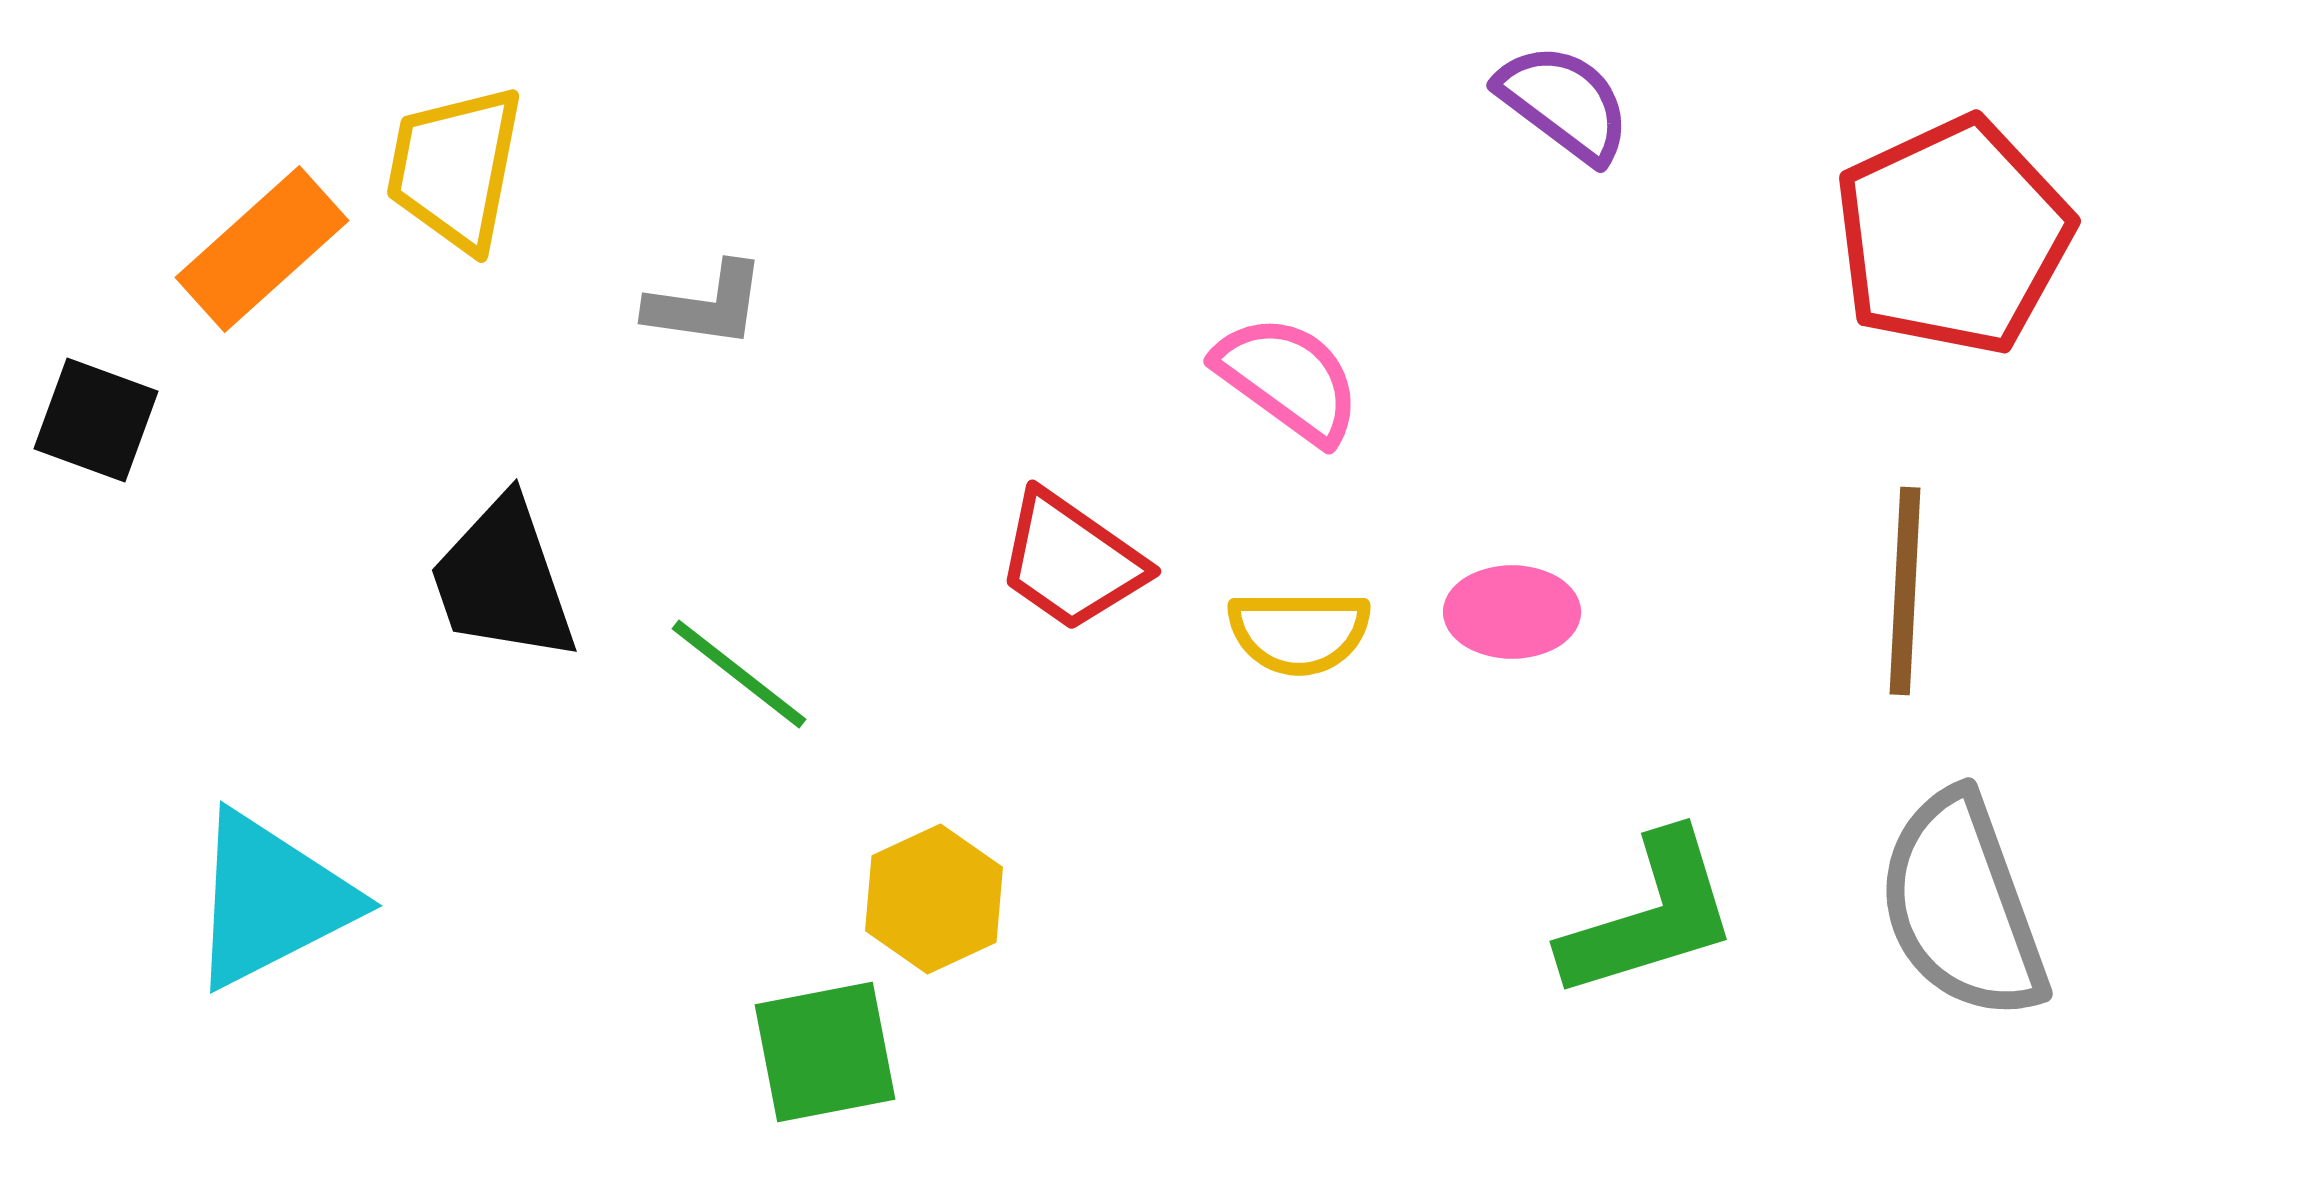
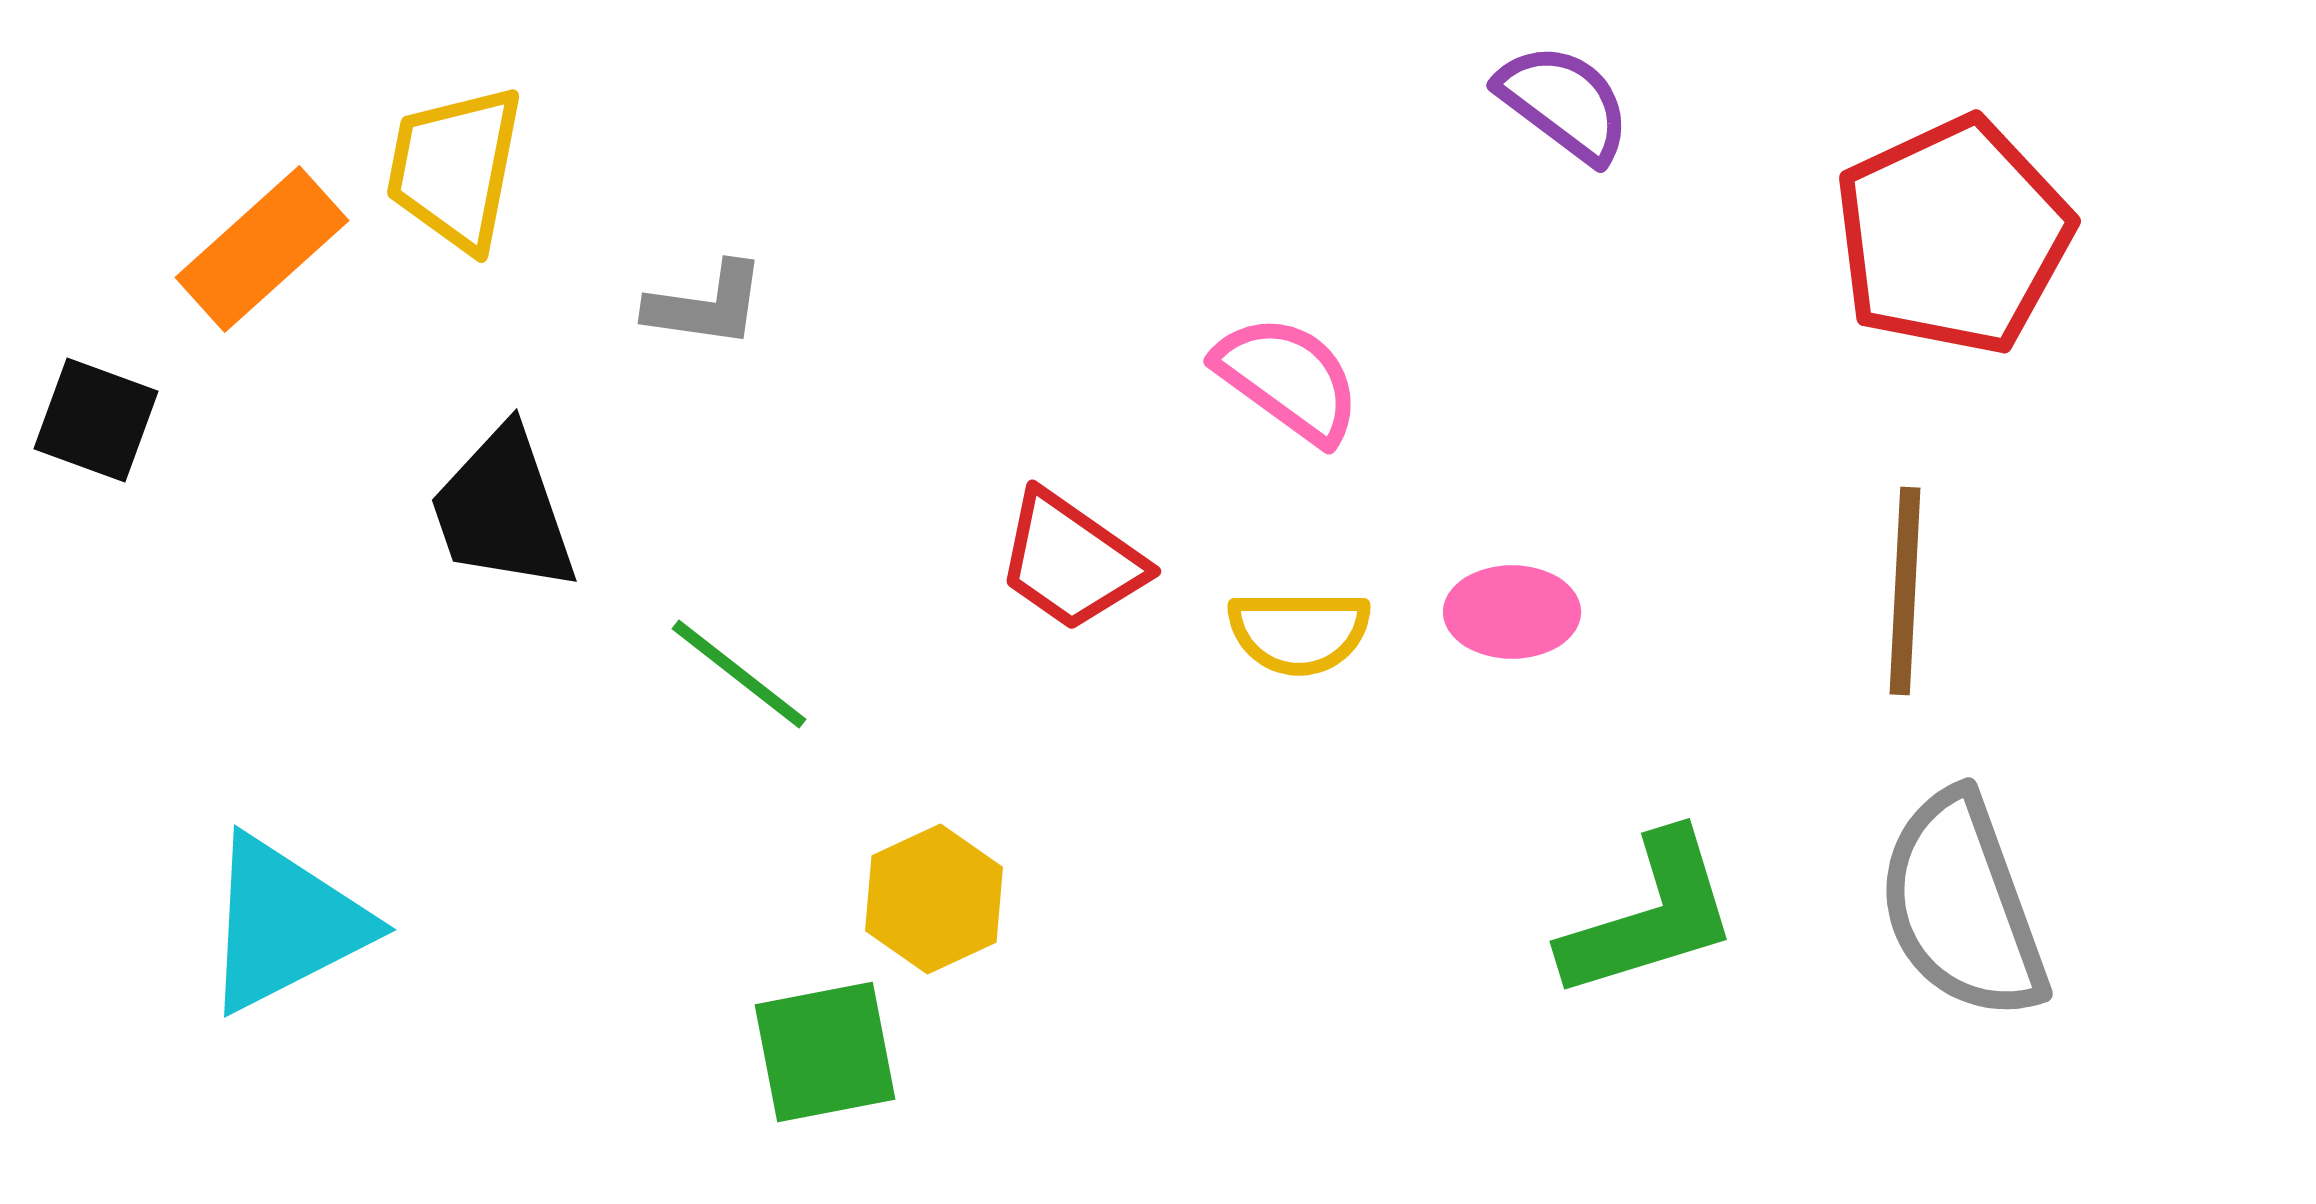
black trapezoid: moved 70 px up
cyan triangle: moved 14 px right, 24 px down
